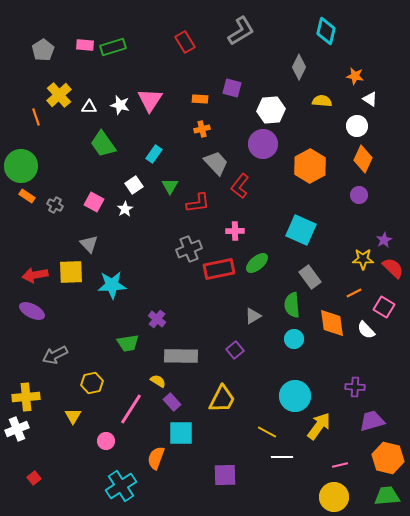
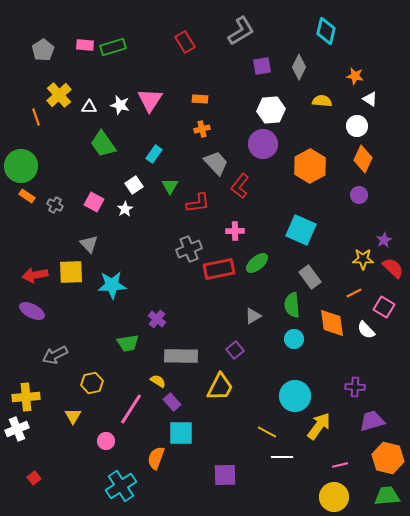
purple square at (232, 88): moved 30 px right, 22 px up; rotated 24 degrees counterclockwise
yellow trapezoid at (222, 399): moved 2 px left, 12 px up
